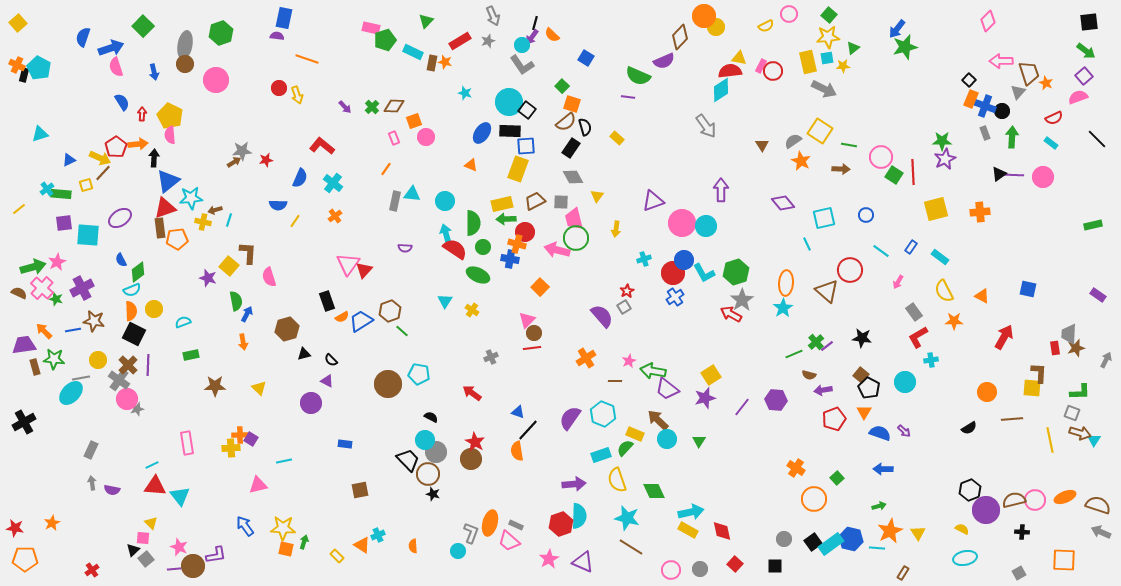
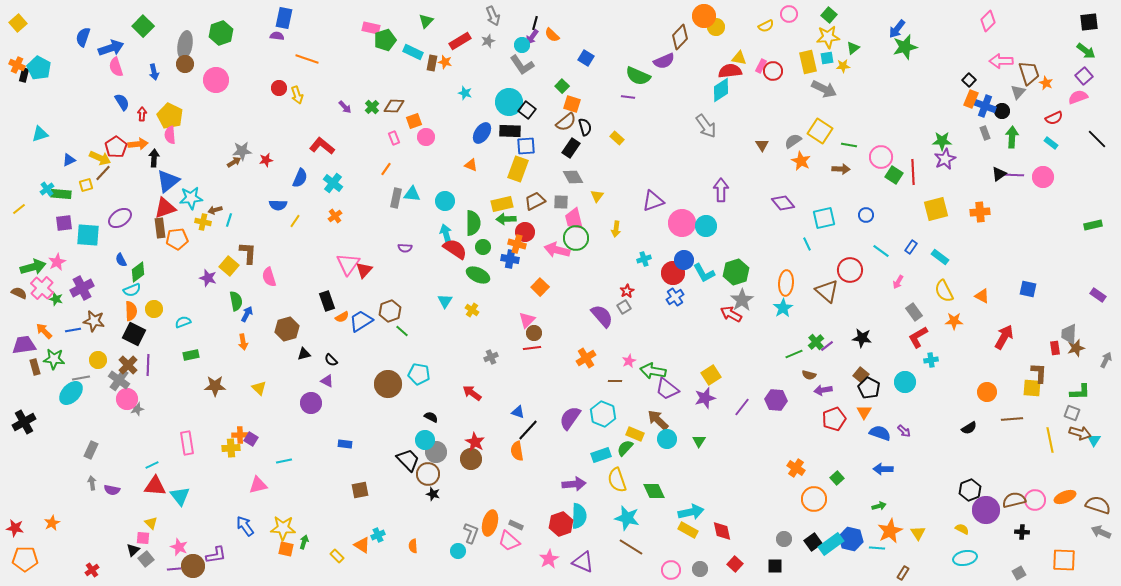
gray rectangle at (395, 201): moved 1 px right, 3 px up
